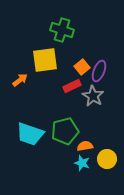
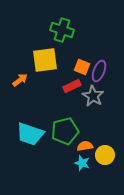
orange square: rotated 28 degrees counterclockwise
yellow circle: moved 2 px left, 4 px up
